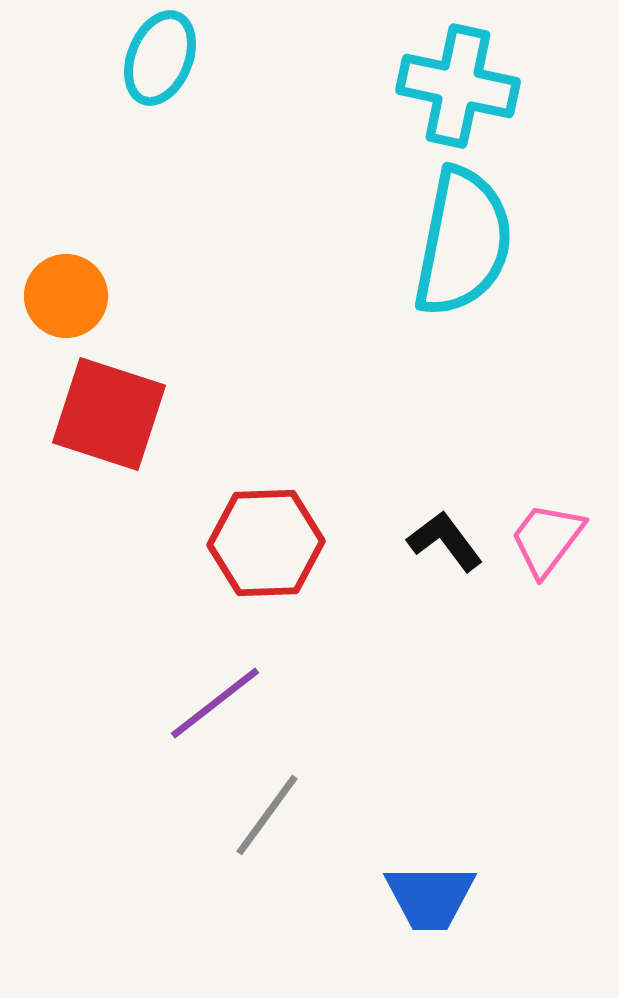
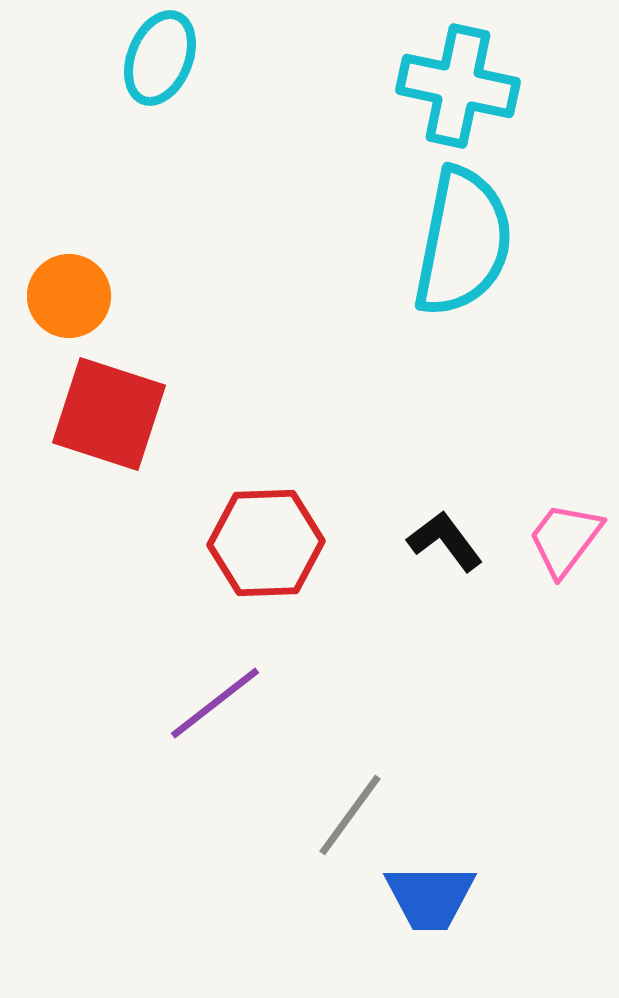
orange circle: moved 3 px right
pink trapezoid: moved 18 px right
gray line: moved 83 px right
